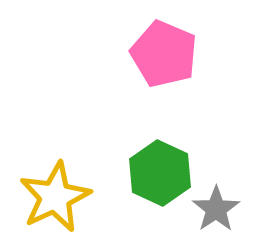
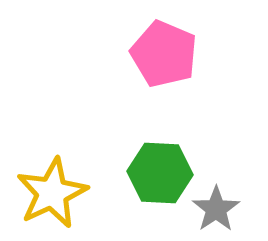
green hexagon: rotated 22 degrees counterclockwise
yellow star: moved 3 px left, 4 px up
